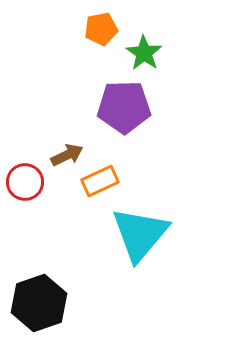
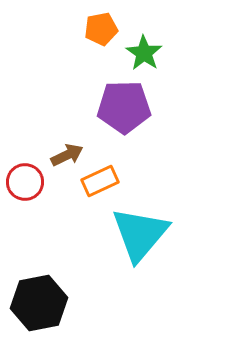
black hexagon: rotated 8 degrees clockwise
